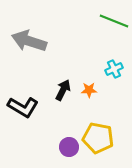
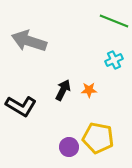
cyan cross: moved 9 px up
black L-shape: moved 2 px left, 1 px up
